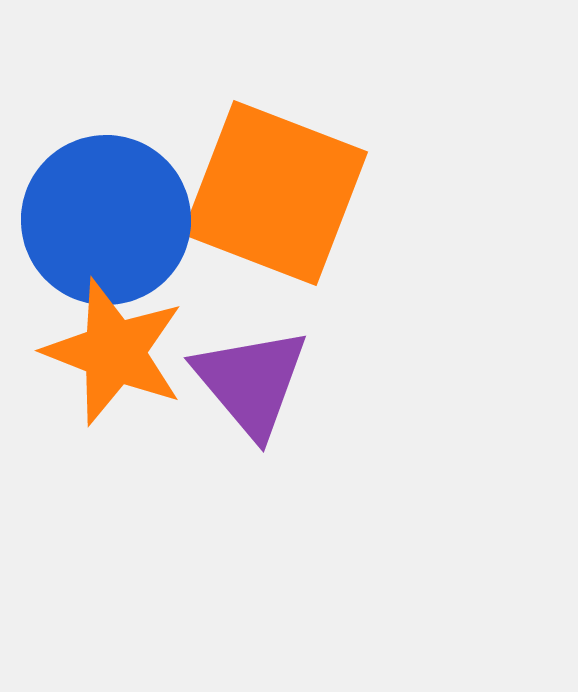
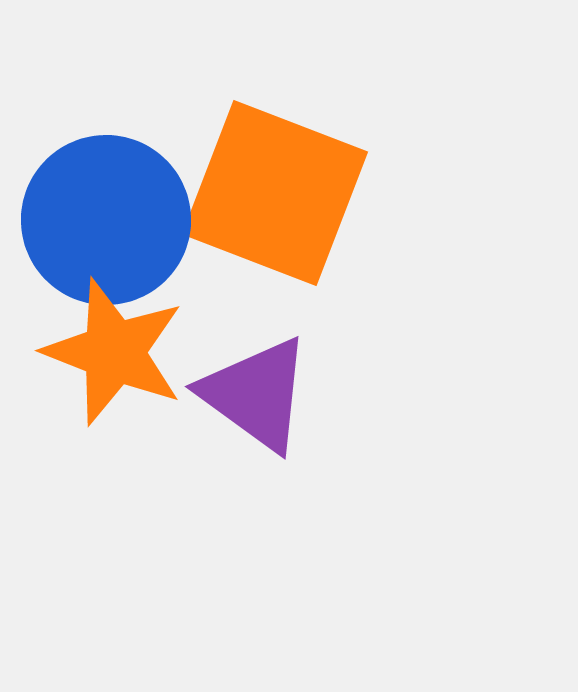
purple triangle: moved 5 px right, 12 px down; rotated 14 degrees counterclockwise
